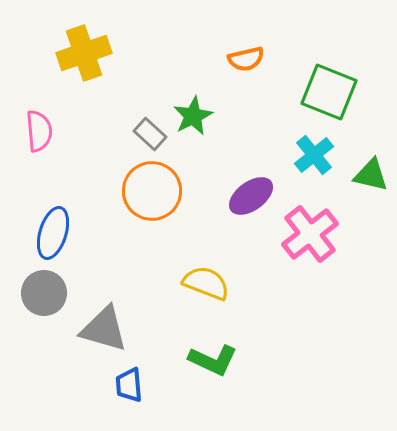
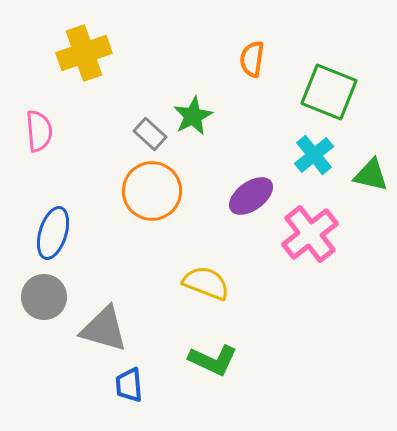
orange semicircle: moved 6 px right; rotated 111 degrees clockwise
gray circle: moved 4 px down
